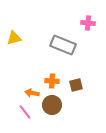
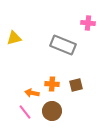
orange cross: moved 3 px down
brown circle: moved 6 px down
